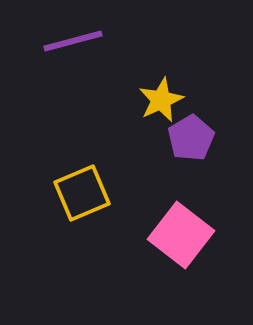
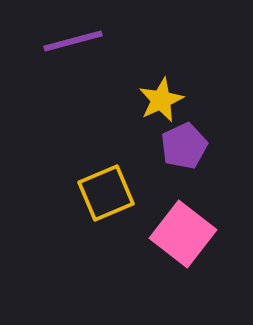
purple pentagon: moved 7 px left, 8 px down; rotated 6 degrees clockwise
yellow square: moved 24 px right
pink square: moved 2 px right, 1 px up
